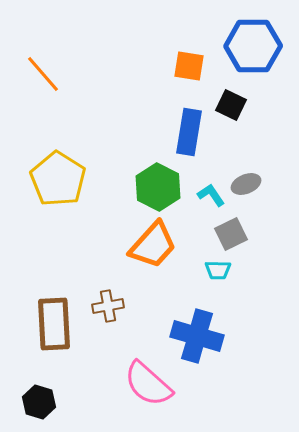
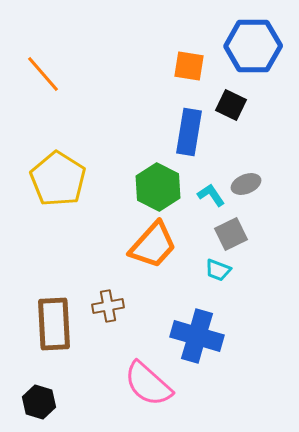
cyan trapezoid: rotated 20 degrees clockwise
